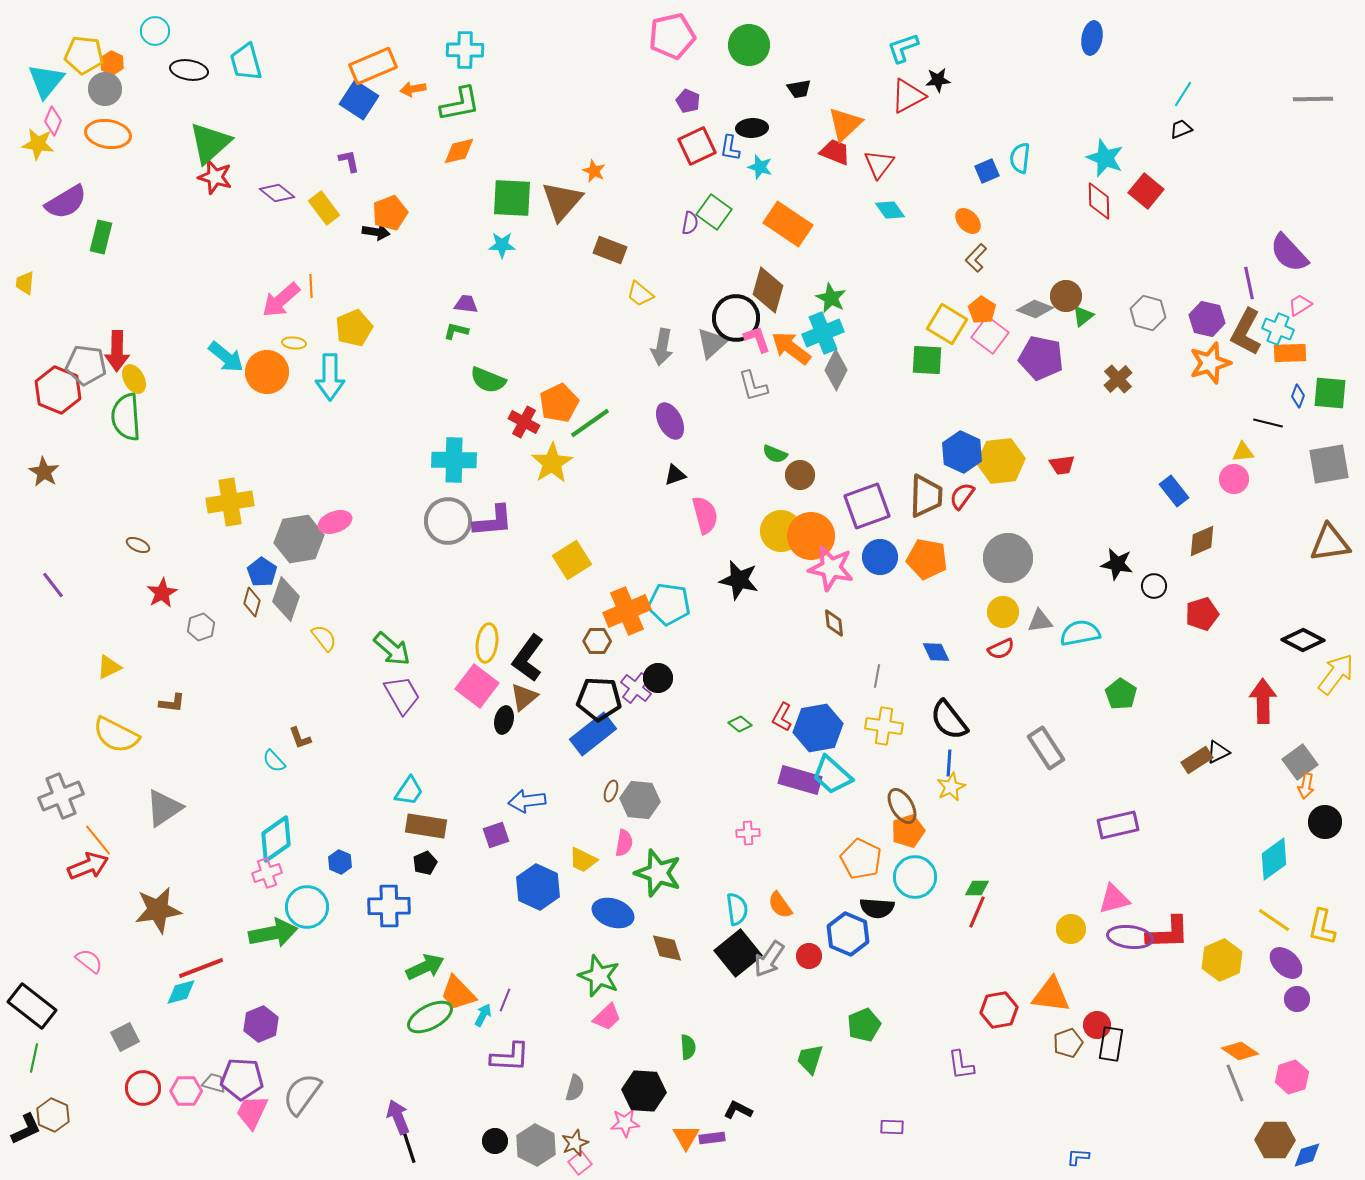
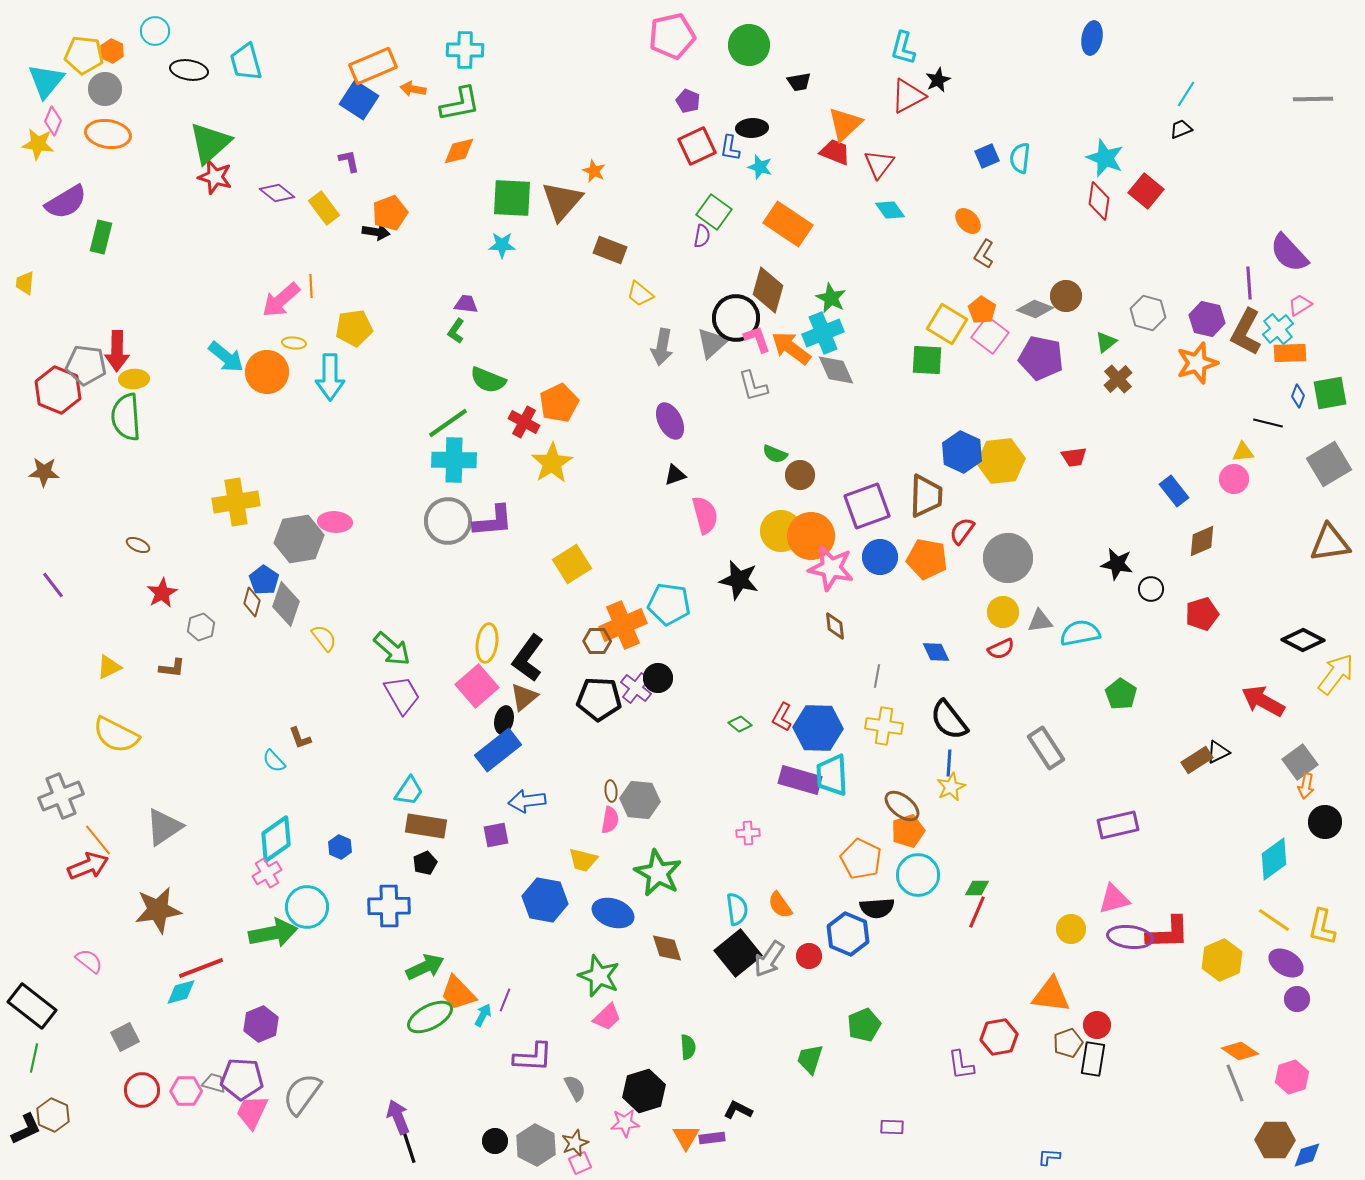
cyan L-shape at (903, 48): rotated 56 degrees counterclockwise
orange hexagon at (112, 63): moved 12 px up
black star at (938, 80): rotated 20 degrees counterclockwise
orange arrow at (413, 89): rotated 20 degrees clockwise
black trapezoid at (799, 89): moved 7 px up
cyan line at (1183, 94): moved 3 px right
blue square at (987, 171): moved 15 px up
red diamond at (1099, 201): rotated 9 degrees clockwise
purple semicircle at (690, 223): moved 12 px right, 13 px down
brown L-shape at (976, 258): moved 8 px right, 4 px up; rotated 12 degrees counterclockwise
purple line at (1249, 283): rotated 8 degrees clockwise
green triangle at (1083, 316): moved 23 px right, 26 px down
yellow pentagon at (354, 328): rotated 15 degrees clockwise
cyan cross at (1278, 329): rotated 28 degrees clockwise
green L-shape at (456, 331): rotated 70 degrees counterclockwise
orange star at (1210, 363): moved 13 px left
gray diamond at (836, 370): rotated 51 degrees counterclockwise
yellow ellipse at (134, 379): rotated 64 degrees counterclockwise
green square at (1330, 393): rotated 15 degrees counterclockwise
green line at (590, 423): moved 142 px left
gray square at (1329, 464): rotated 21 degrees counterclockwise
red trapezoid at (1062, 465): moved 12 px right, 8 px up
brown star at (44, 472): rotated 28 degrees counterclockwise
red semicircle at (962, 496): moved 35 px down
yellow cross at (230, 502): moved 6 px right
pink ellipse at (335, 522): rotated 24 degrees clockwise
yellow square at (572, 560): moved 4 px down
blue pentagon at (262, 572): moved 2 px right, 8 px down
black circle at (1154, 586): moved 3 px left, 3 px down
gray diamond at (286, 599): moved 5 px down
orange cross at (627, 611): moved 4 px left, 14 px down
brown diamond at (834, 623): moved 1 px right, 3 px down
pink square at (477, 686): rotated 12 degrees clockwise
red arrow at (1263, 701): rotated 60 degrees counterclockwise
brown L-shape at (172, 703): moved 35 px up
blue hexagon at (818, 728): rotated 12 degrees clockwise
blue rectangle at (593, 734): moved 95 px left, 16 px down
cyan trapezoid at (832, 775): rotated 45 degrees clockwise
brown ellipse at (611, 791): rotated 25 degrees counterclockwise
brown ellipse at (902, 806): rotated 21 degrees counterclockwise
gray triangle at (164, 808): moved 19 px down
purple square at (496, 835): rotated 8 degrees clockwise
pink semicircle at (624, 843): moved 14 px left, 23 px up
yellow trapezoid at (583, 860): rotated 12 degrees counterclockwise
blue hexagon at (340, 862): moved 15 px up
pink cross at (267, 873): rotated 12 degrees counterclockwise
green star at (658, 873): rotated 9 degrees clockwise
cyan circle at (915, 877): moved 3 px right, 2 px up
blue hexagon at (538, 887): moved 7 px right, 13 px down; rotated 15 degrees counterclockwise
black semicircle at (877, 908): rotated 8 degrees counterclockwise
purple ellipse at (1286, 963): rotated 12 degrees counterclockwise
red hexagon at (999, 1010): moved 27 px down
black rectangle at (1111, 1044): moved 18 px left, 15 px down
purple L-shape at (510, 1057): moved 23 px right
red circle at (143, 1088): moved 1 px left, 2 px down
gray semicircle at (575, 1088): rotated 44 degrees counterclockwise
black hexagon at (644, 1091): rotated 21 degrees counterclockwise
blue L-shape at (1078, 1157): moved 29 px left
pink square at (580, 1163): rotated 15 degrees clockwise
